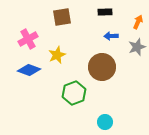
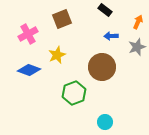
black rectangle: moved 2 px up; rotated 40 degrees clockwise
brown square: moved 2 px down; rotated 12 degrees counterclockwise
pink cross: moved 5 px up
